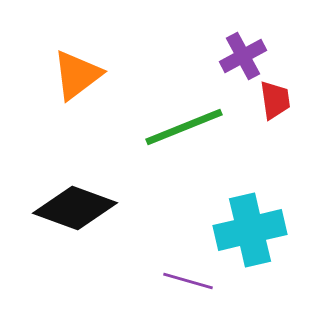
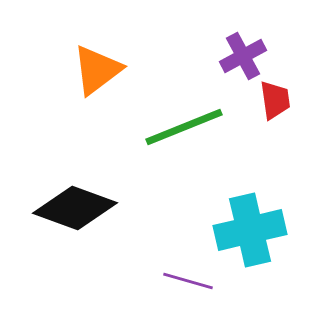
orange triangle: moved 20 px right, 5 px up
